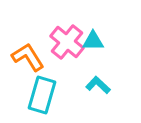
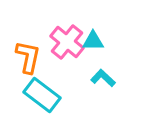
orange L-shape: rotated 44 degrees clockwise
cyan L-shape: moved 5 px right, 7 px up
cyan rectangle: rotated 69 degrees counterclockwise
